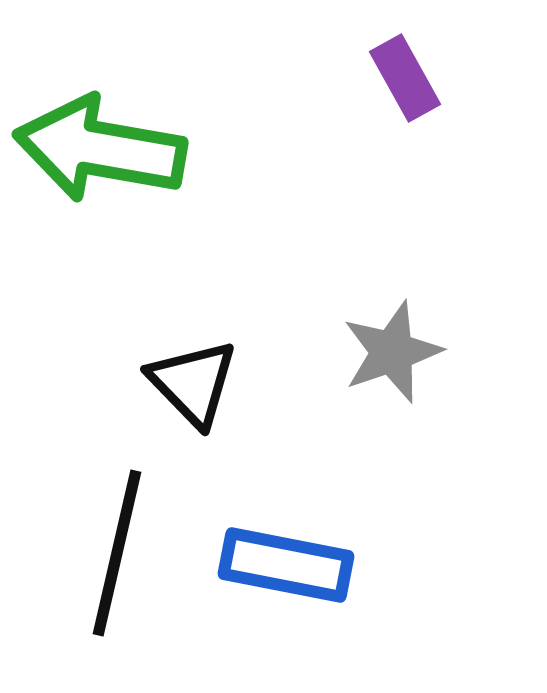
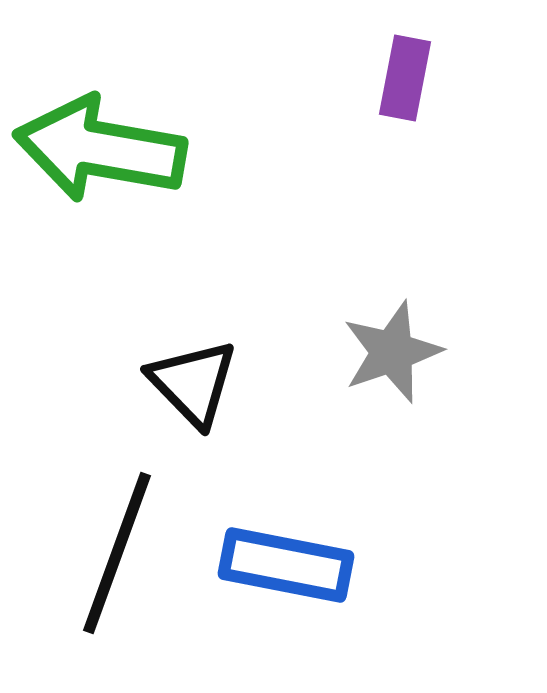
purple rectangle: rotated 40 degrees clockwise
black line: rotated 7 degrees clockwise
